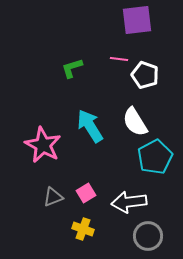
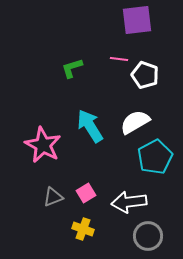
white semicircle: rotated 92 degrees clockwise
